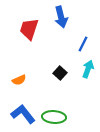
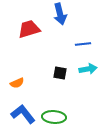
blue arrow: moved 1 px left, 3 px up
red trapezoid: rotated 55 degrees clockwise
blue line: rotated 56 degrees clockwise
cyan arrow: rotated 60 degrees clockwise
black square: rotated 32 degrees counterclockwise
orange semicircle: moved 2 px left, 3 px down
